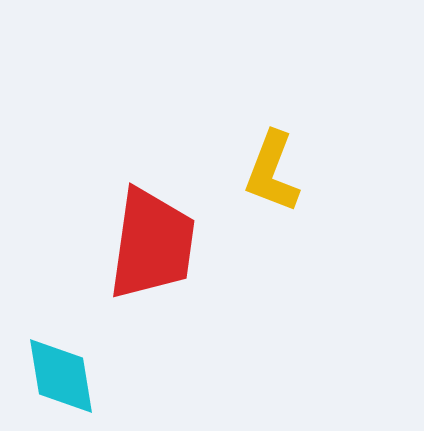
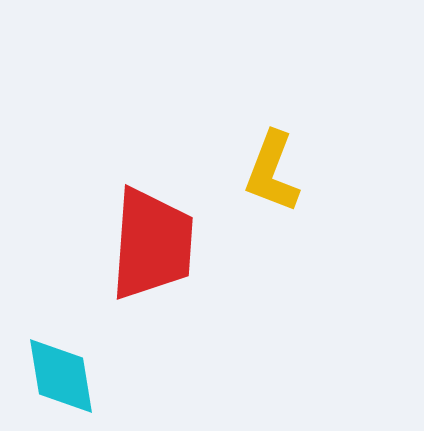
red trapezoid: rotated 4 degrees counterclockwise
